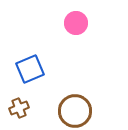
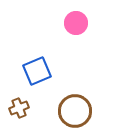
blue square: moved 7 px right, 2 px down
